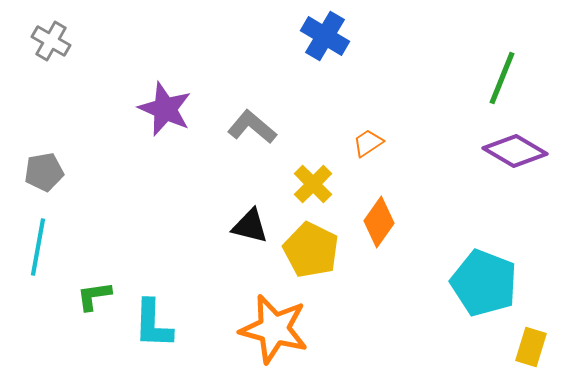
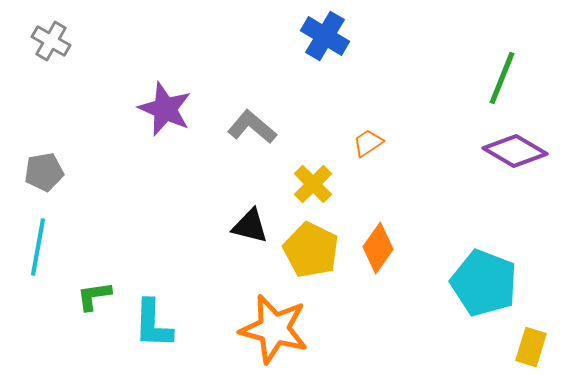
orange diamond: moved 1 px left, 26 px down
